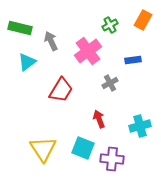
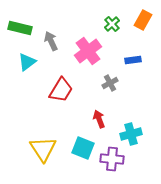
green cross: moved 2 px right, 1 px up; rotated 14 degrees counterclockwise
cyan cross: moved 9 px left, 8 px down
